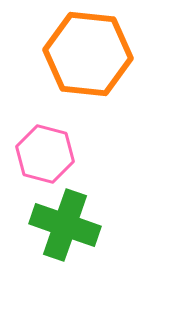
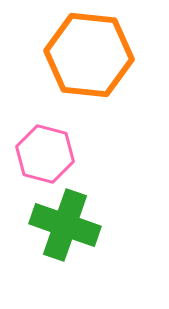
orange hexagon: moved 1 px right, 1 px down
